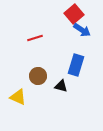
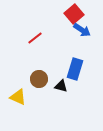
red line: rotated 21 degrees counterclockwise
blue rectangle: moved 1 px left, 4 px down
brown circle: moved 1 px right, 3 px down
